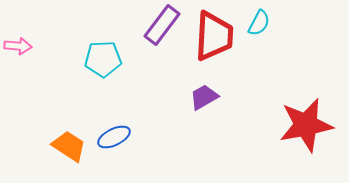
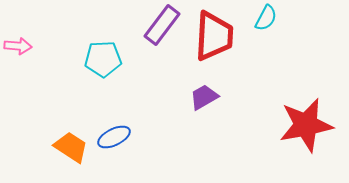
cyan semicircle: moved 7 px right, 5 px up
orange trapezoid: moved 2 px right, 1 px down
